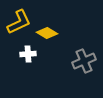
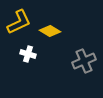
yellow diamond: moved 3 px right, 2 px up
white cross: rotated 21 degrees clockwise
